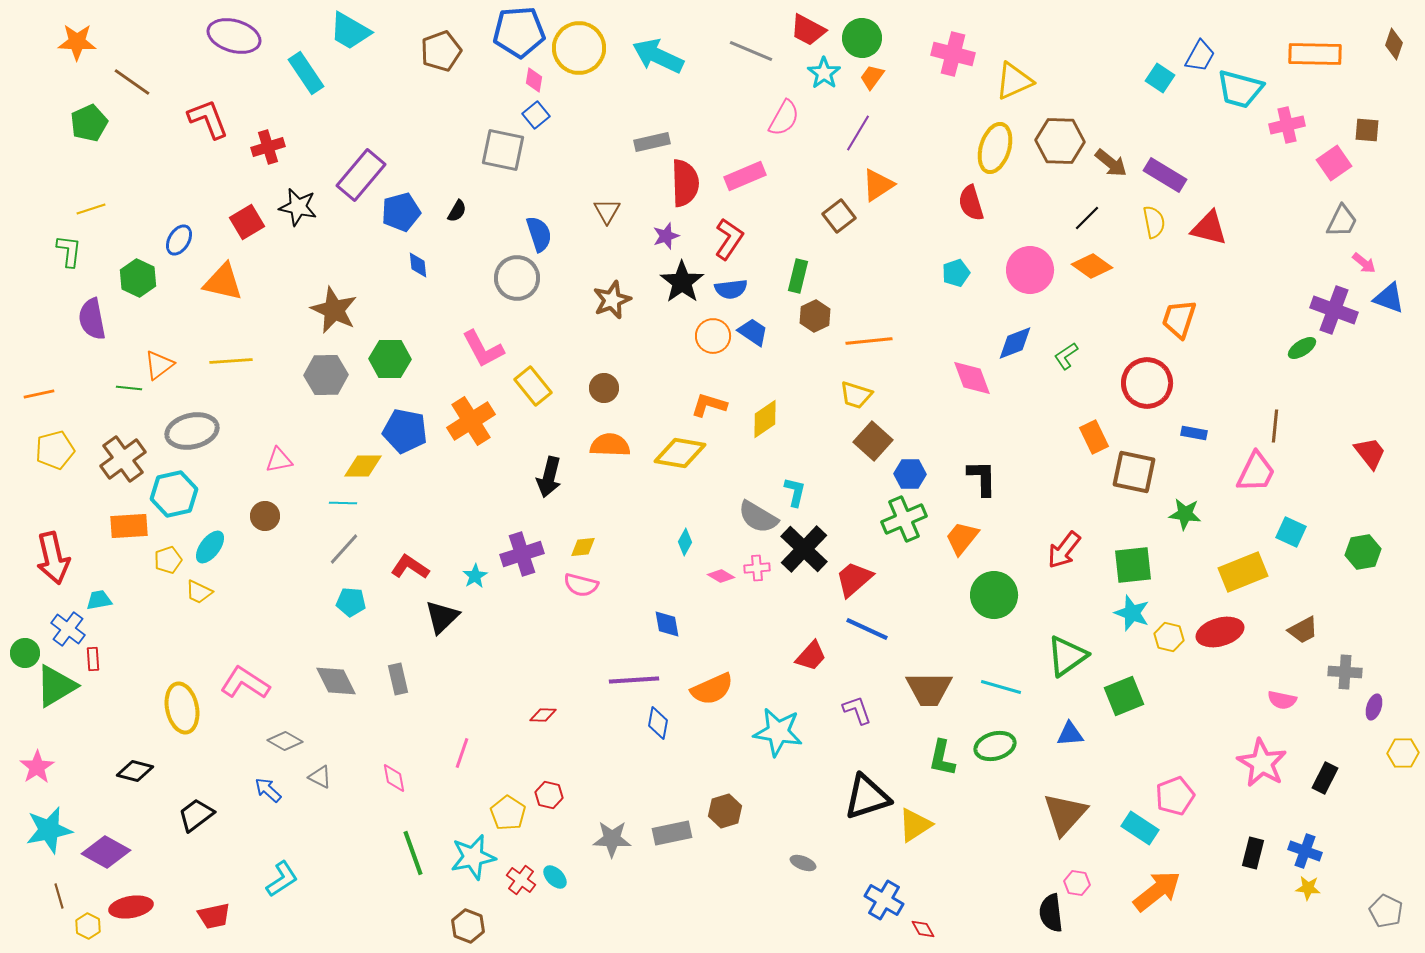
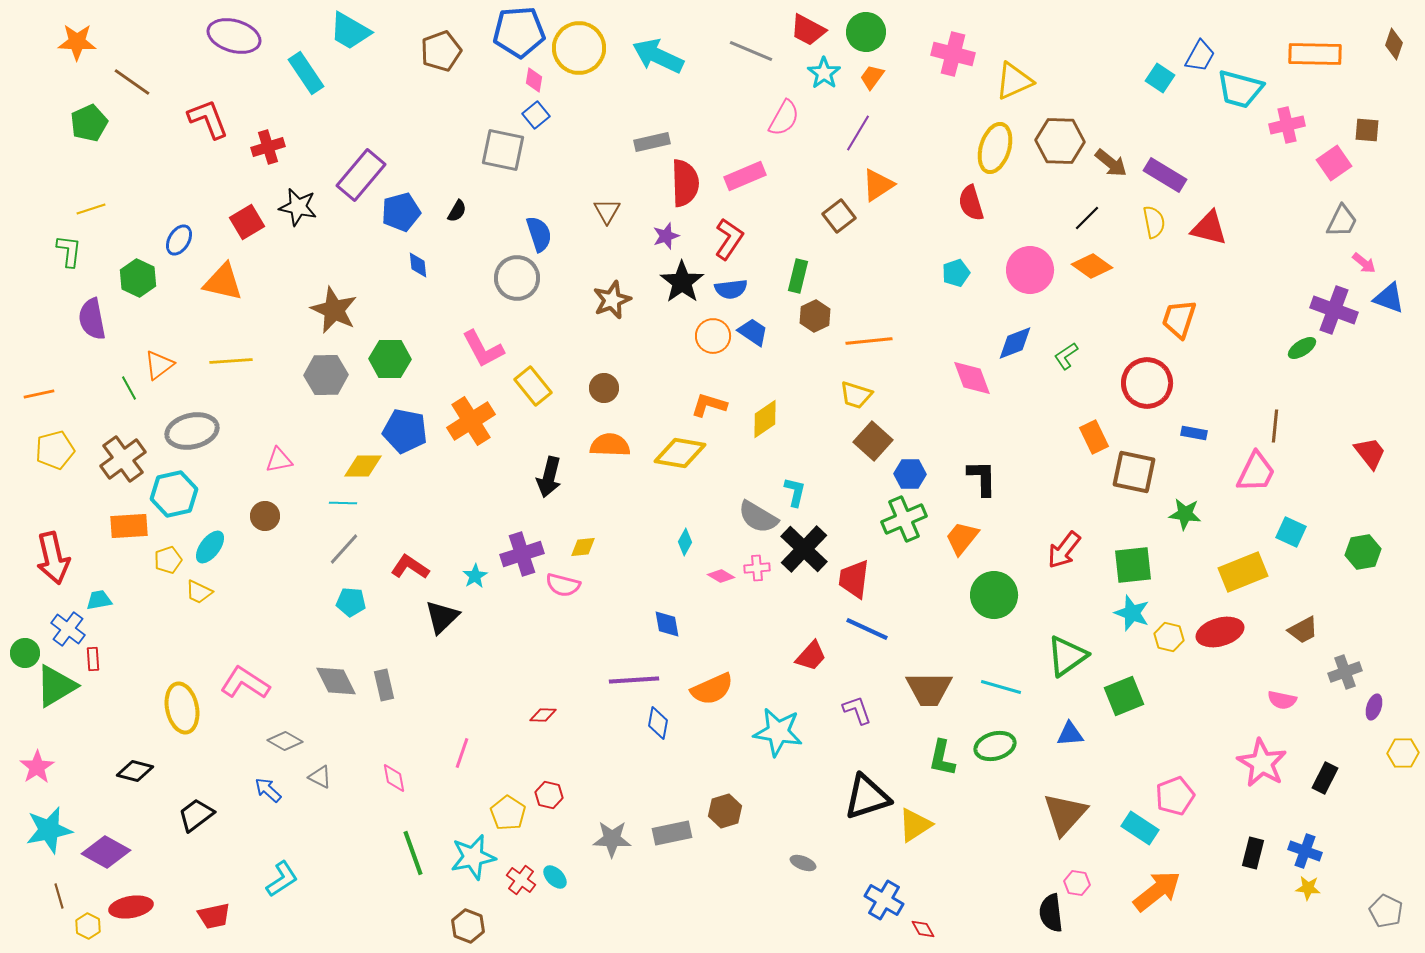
green circle at (862, 38): moved 4 px right, 6 px up
green line at (129, 388): rotated 55 degrees clockwise
red trapezoid at (854, 579): rotated 42 degrees counterclockwise
pink semicircle at (581, 585): moved 18 px left
gray cross at (1345, 672): rotated 24 degrees counterclockwise
gray rectangle at (398, 679): moved 14 px left, 6 px down
